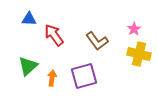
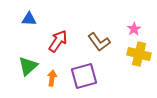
red arrow: moved 4 px right, 6 px down; rotated 70 degrees clockwise
brown L-shape: moved 2 px right, 1 px down
